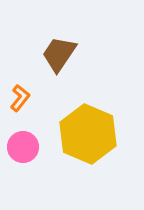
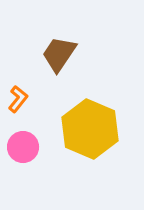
orange L-shape: moved 2 px left, 1 px down
yellow hexagon: moved 2 px right, 5 px up
